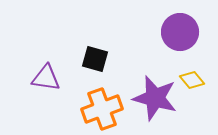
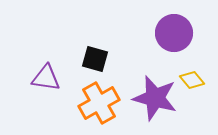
purple circle: moved 6 px left, 1 px down
orange cross: moved 3 px left, 6 px up; rotated 9 degrees counterclockwise
